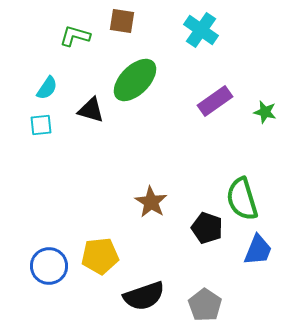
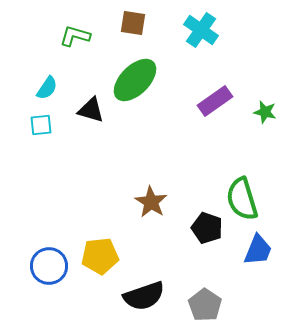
brown square: moved 11 px right, 2 px down
